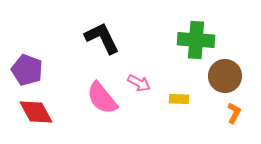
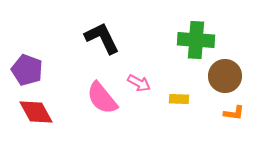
orange L-shape: rotated 70 degrees clockwise
